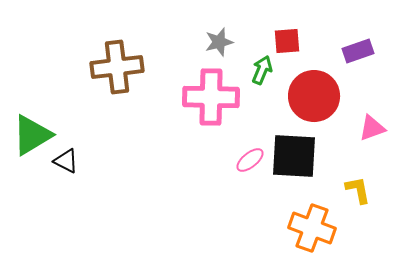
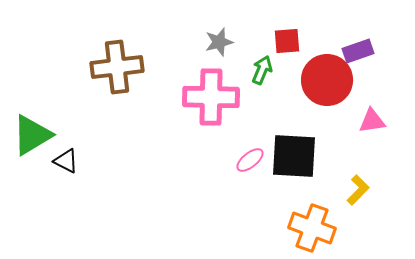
red circle: moved 13 px right, 16 px up
pink triangle: moved 7 px up; rotated 12 degrees clockwise
yellow L-shape: rotated 56 degrees clockwise
